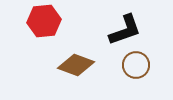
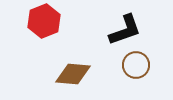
red hexagon: rotated 16 degrees counterclockwise
brown diamond: moved 3 px left, 9 px down; rotated 15 degrees counterclockwise
